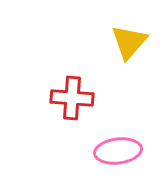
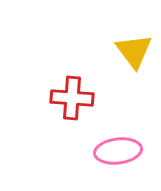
yellow triangle: moved 5 px right, 9 px down; rotated 18 degrees counterclockwise
